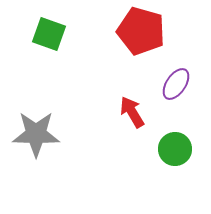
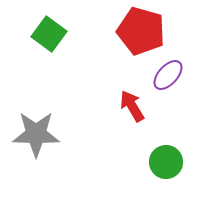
green square: rotated 16 degrees clockwise
purple ellipse: moved 8 px left, 9 px up; rotated 8 degrees clockwise
red arrow: moved 6 px up
green circle: moved 9 px left, 13 px down
